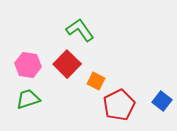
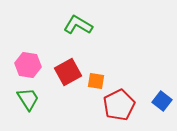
green L-shape: moved 2 px left, 5 px up; rotated 24 degrees counterclockwise
red square: moved 1 px right, 8 px down; rotated 16 degrees clockwise
orange square: rotated 18 degrees counterclockwise
green trapezoid: rotated 75 degrees clockwise
